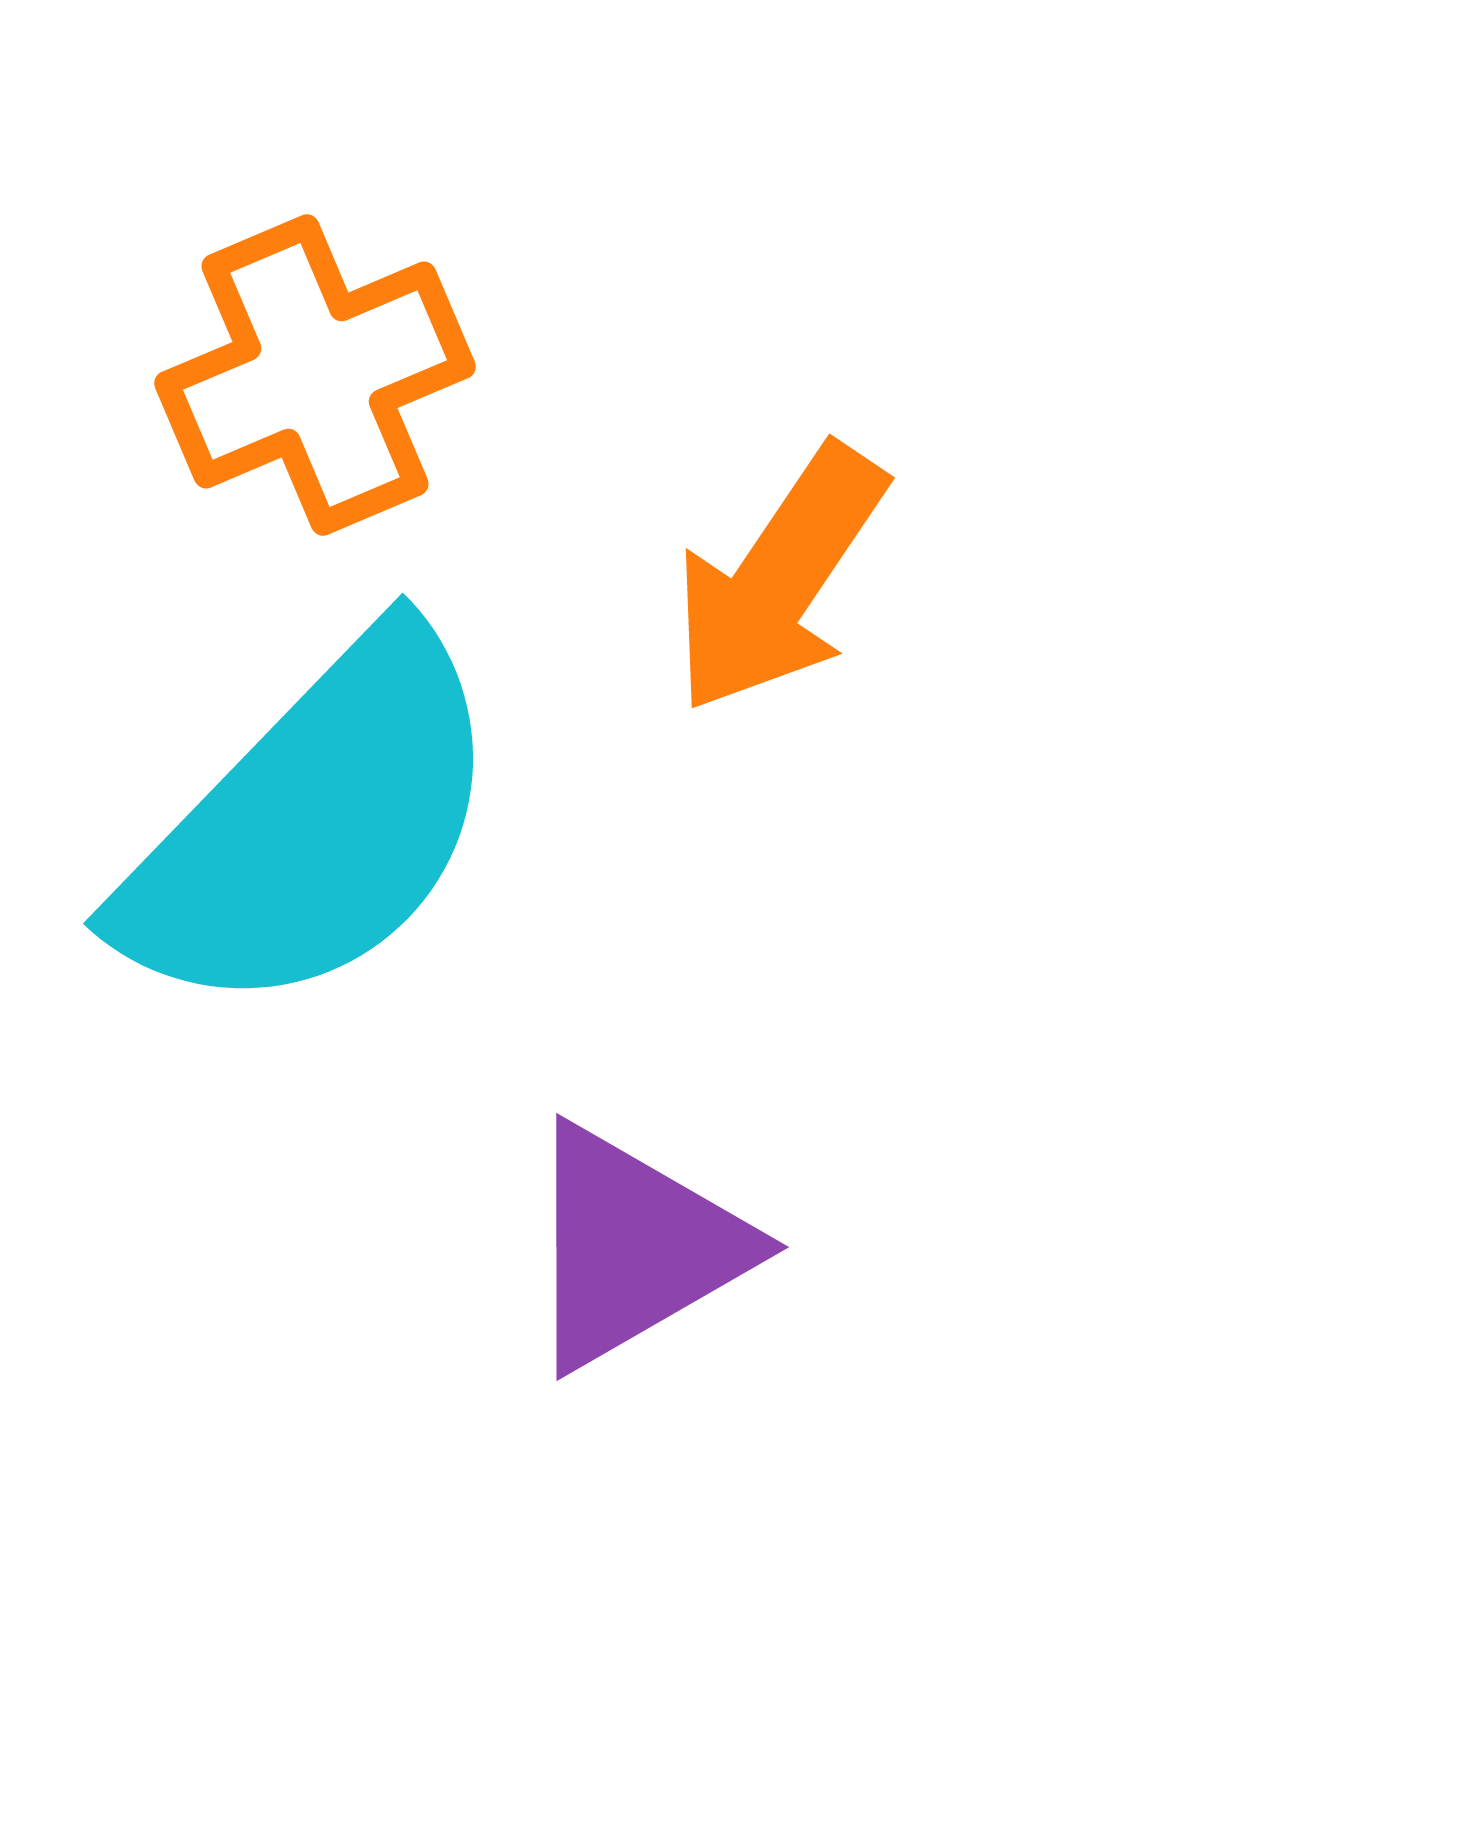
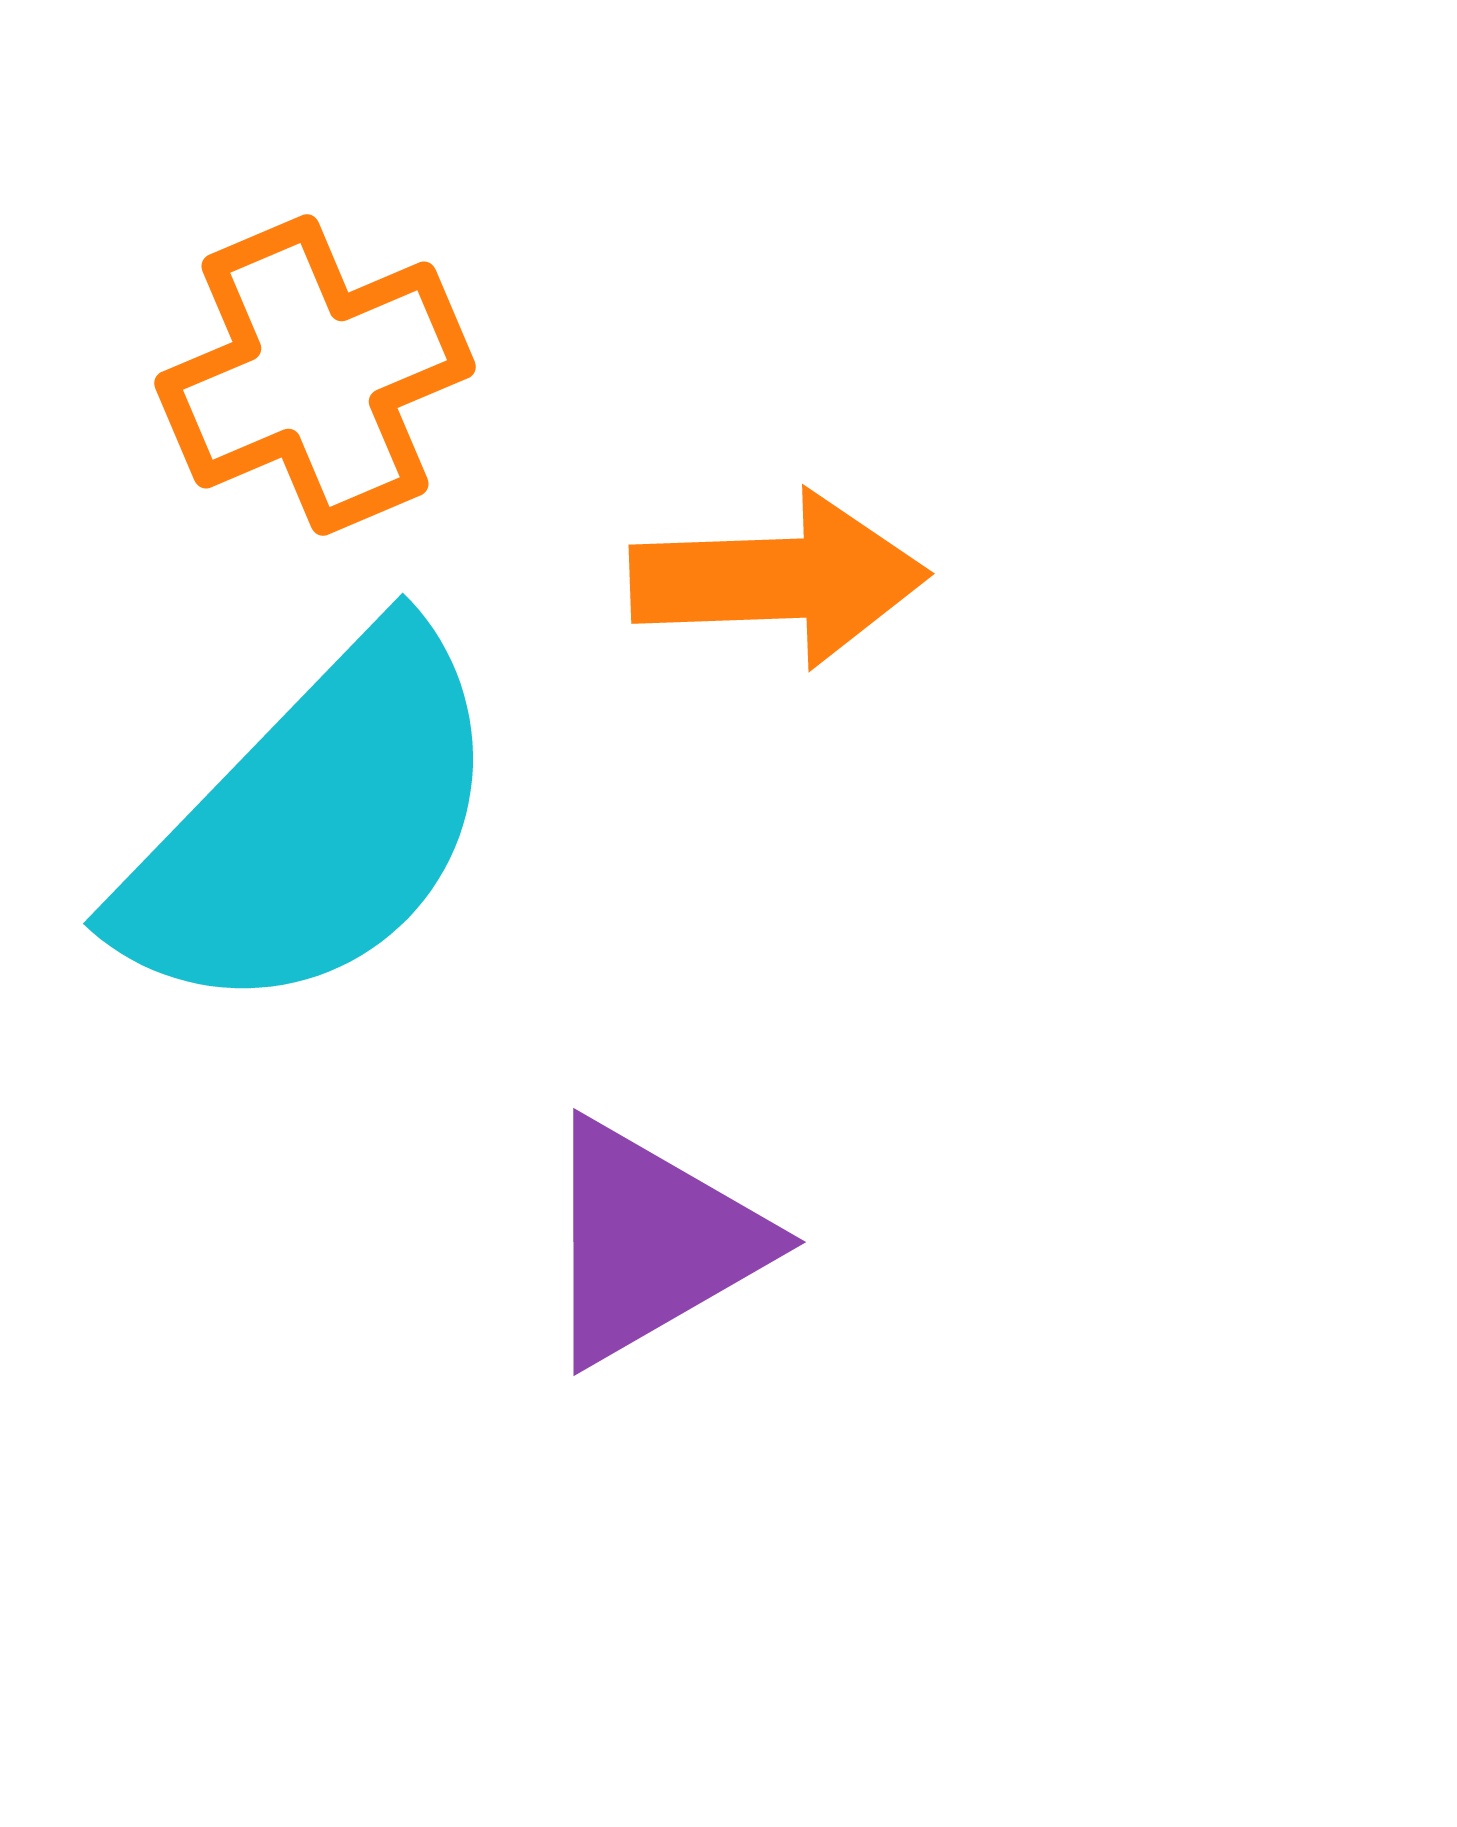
orange arrow: rotated 126 degrees counterclockwise
purple triangle: moved 17 px right, 5 px up
